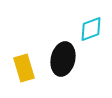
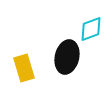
black ellipse: moved 4 px right, 2 px up
